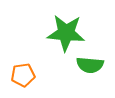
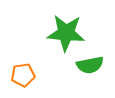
green semicircle: rotated 16 degrees counterclockwise
